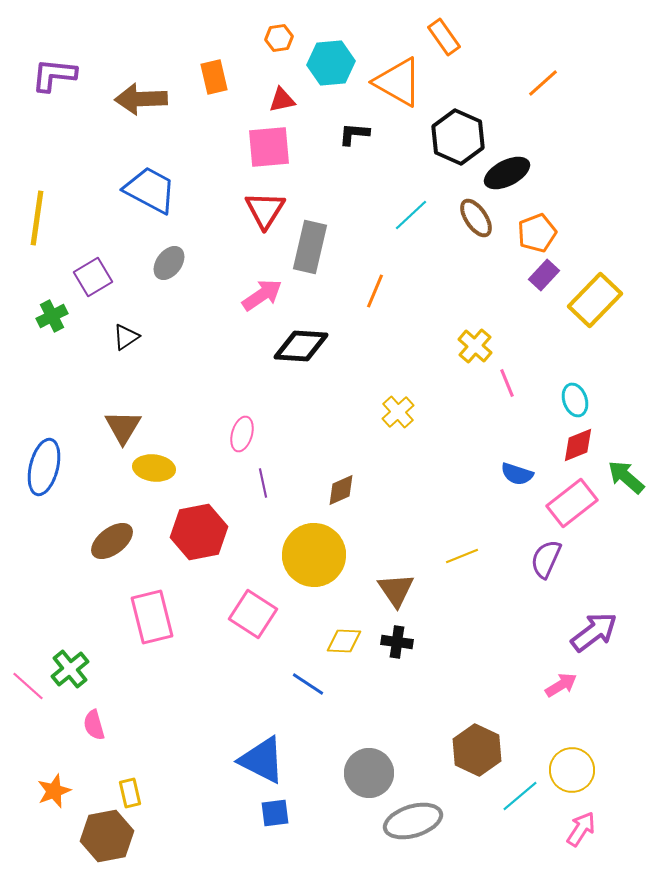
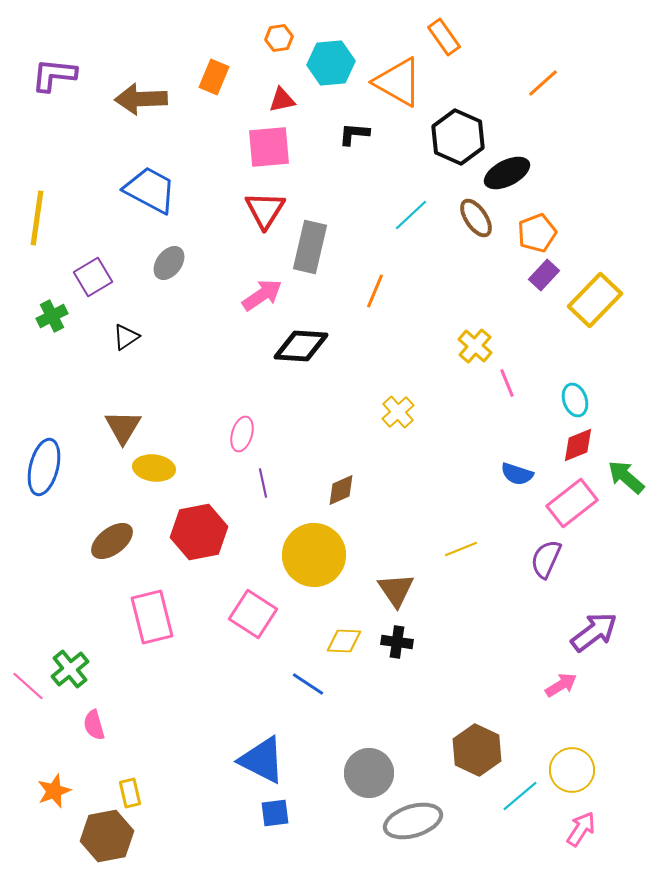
orange rectangle at (214, 77): rotated 36 degrees clockwise
yellow line at (462, 556): moved 1 px left, 7 px up
